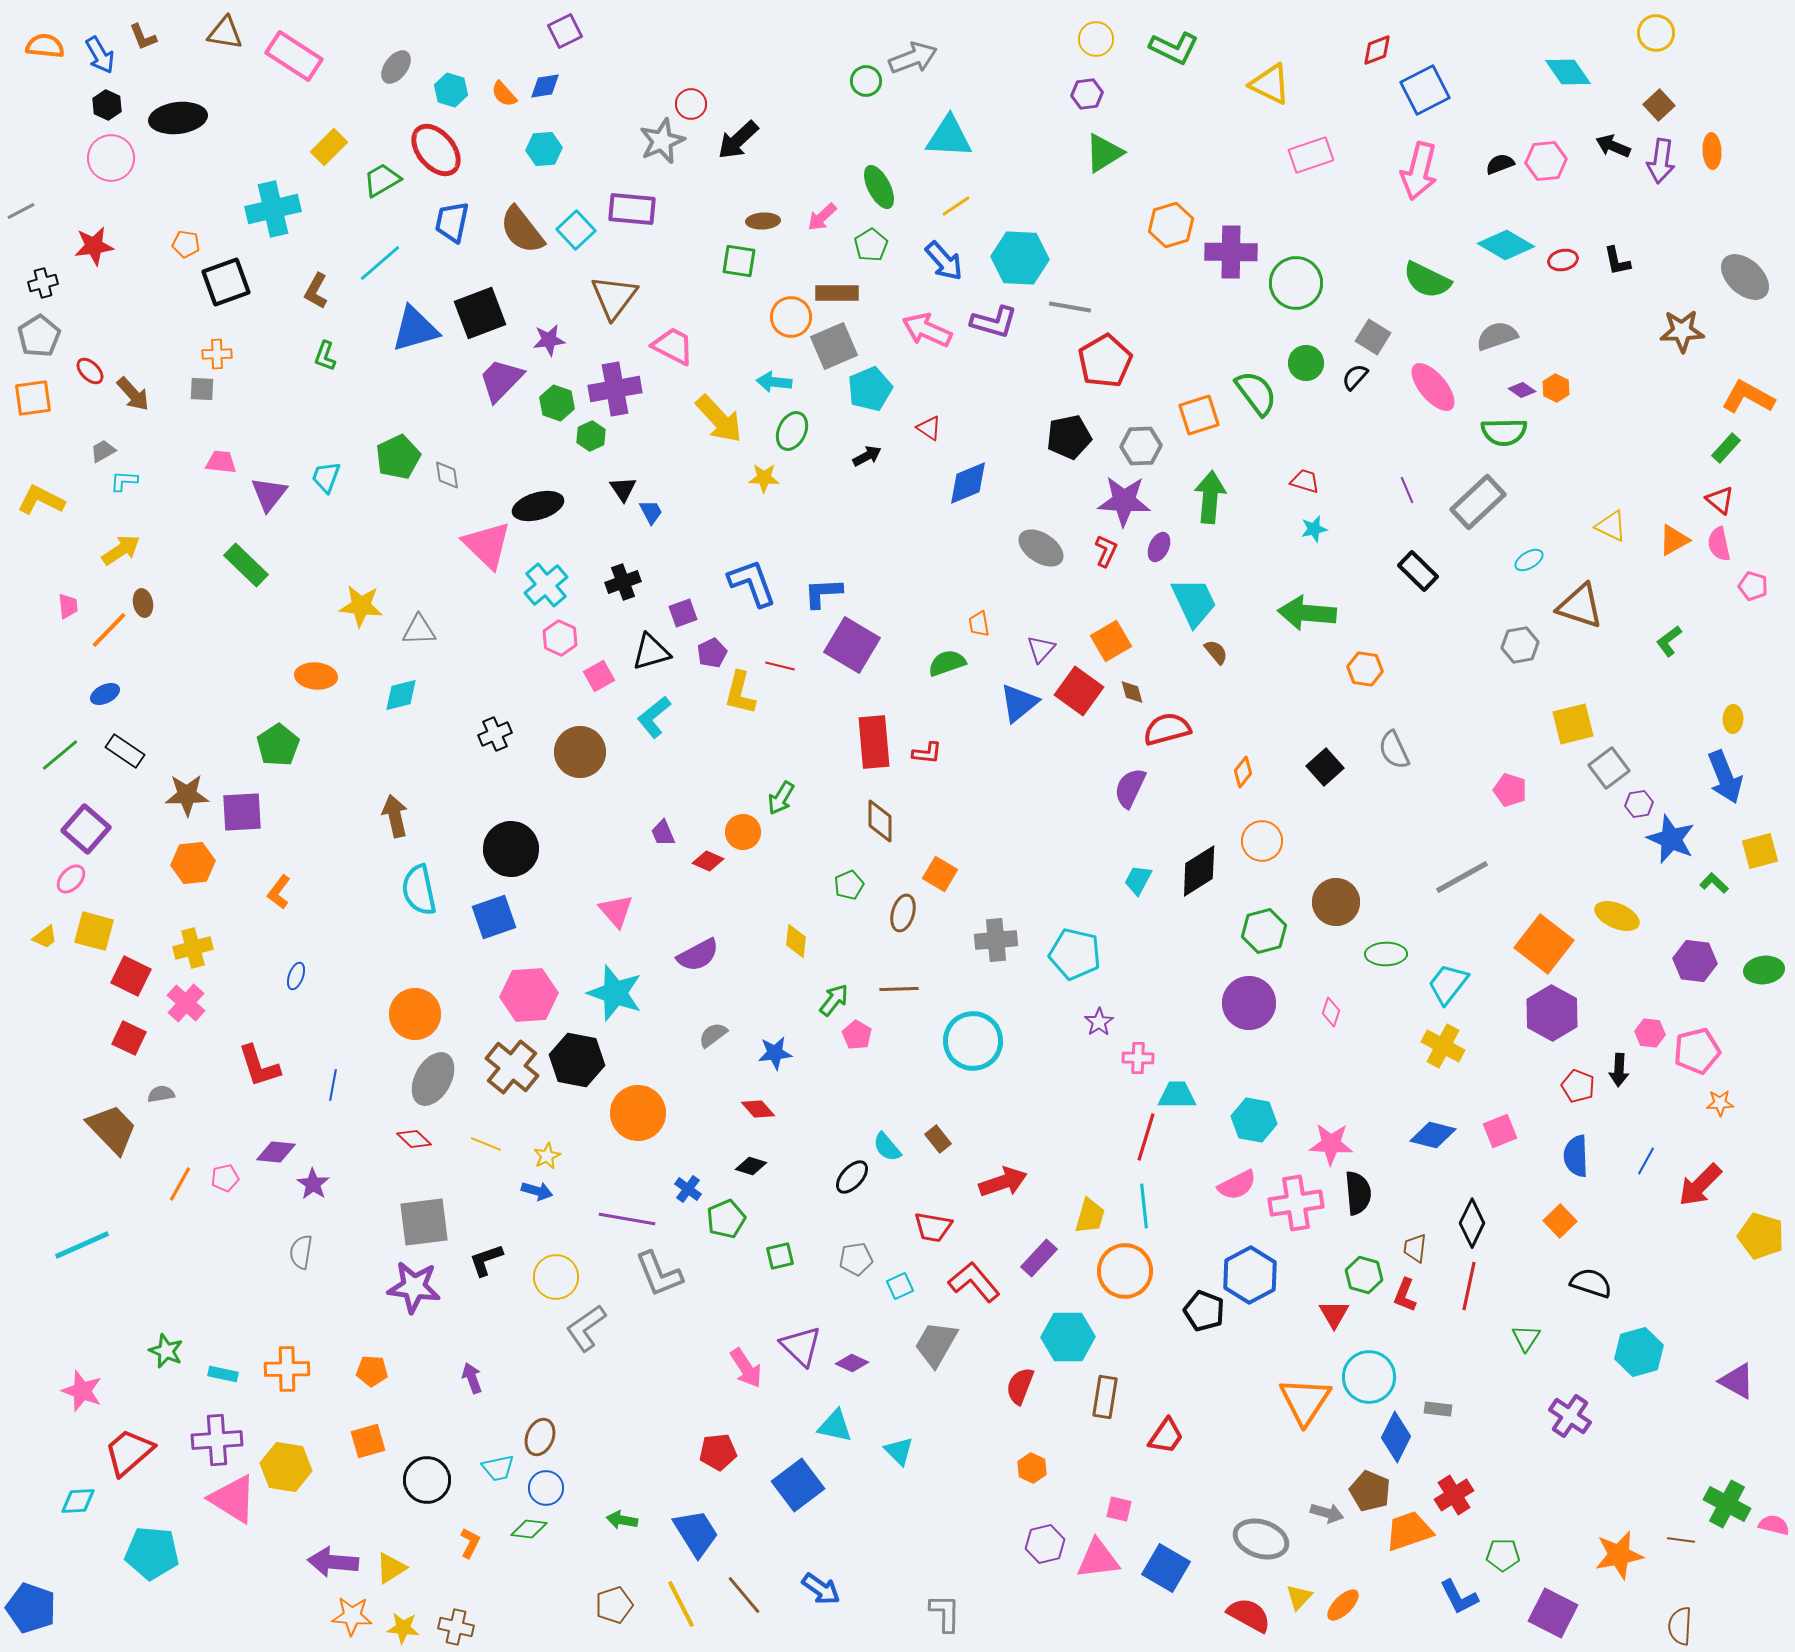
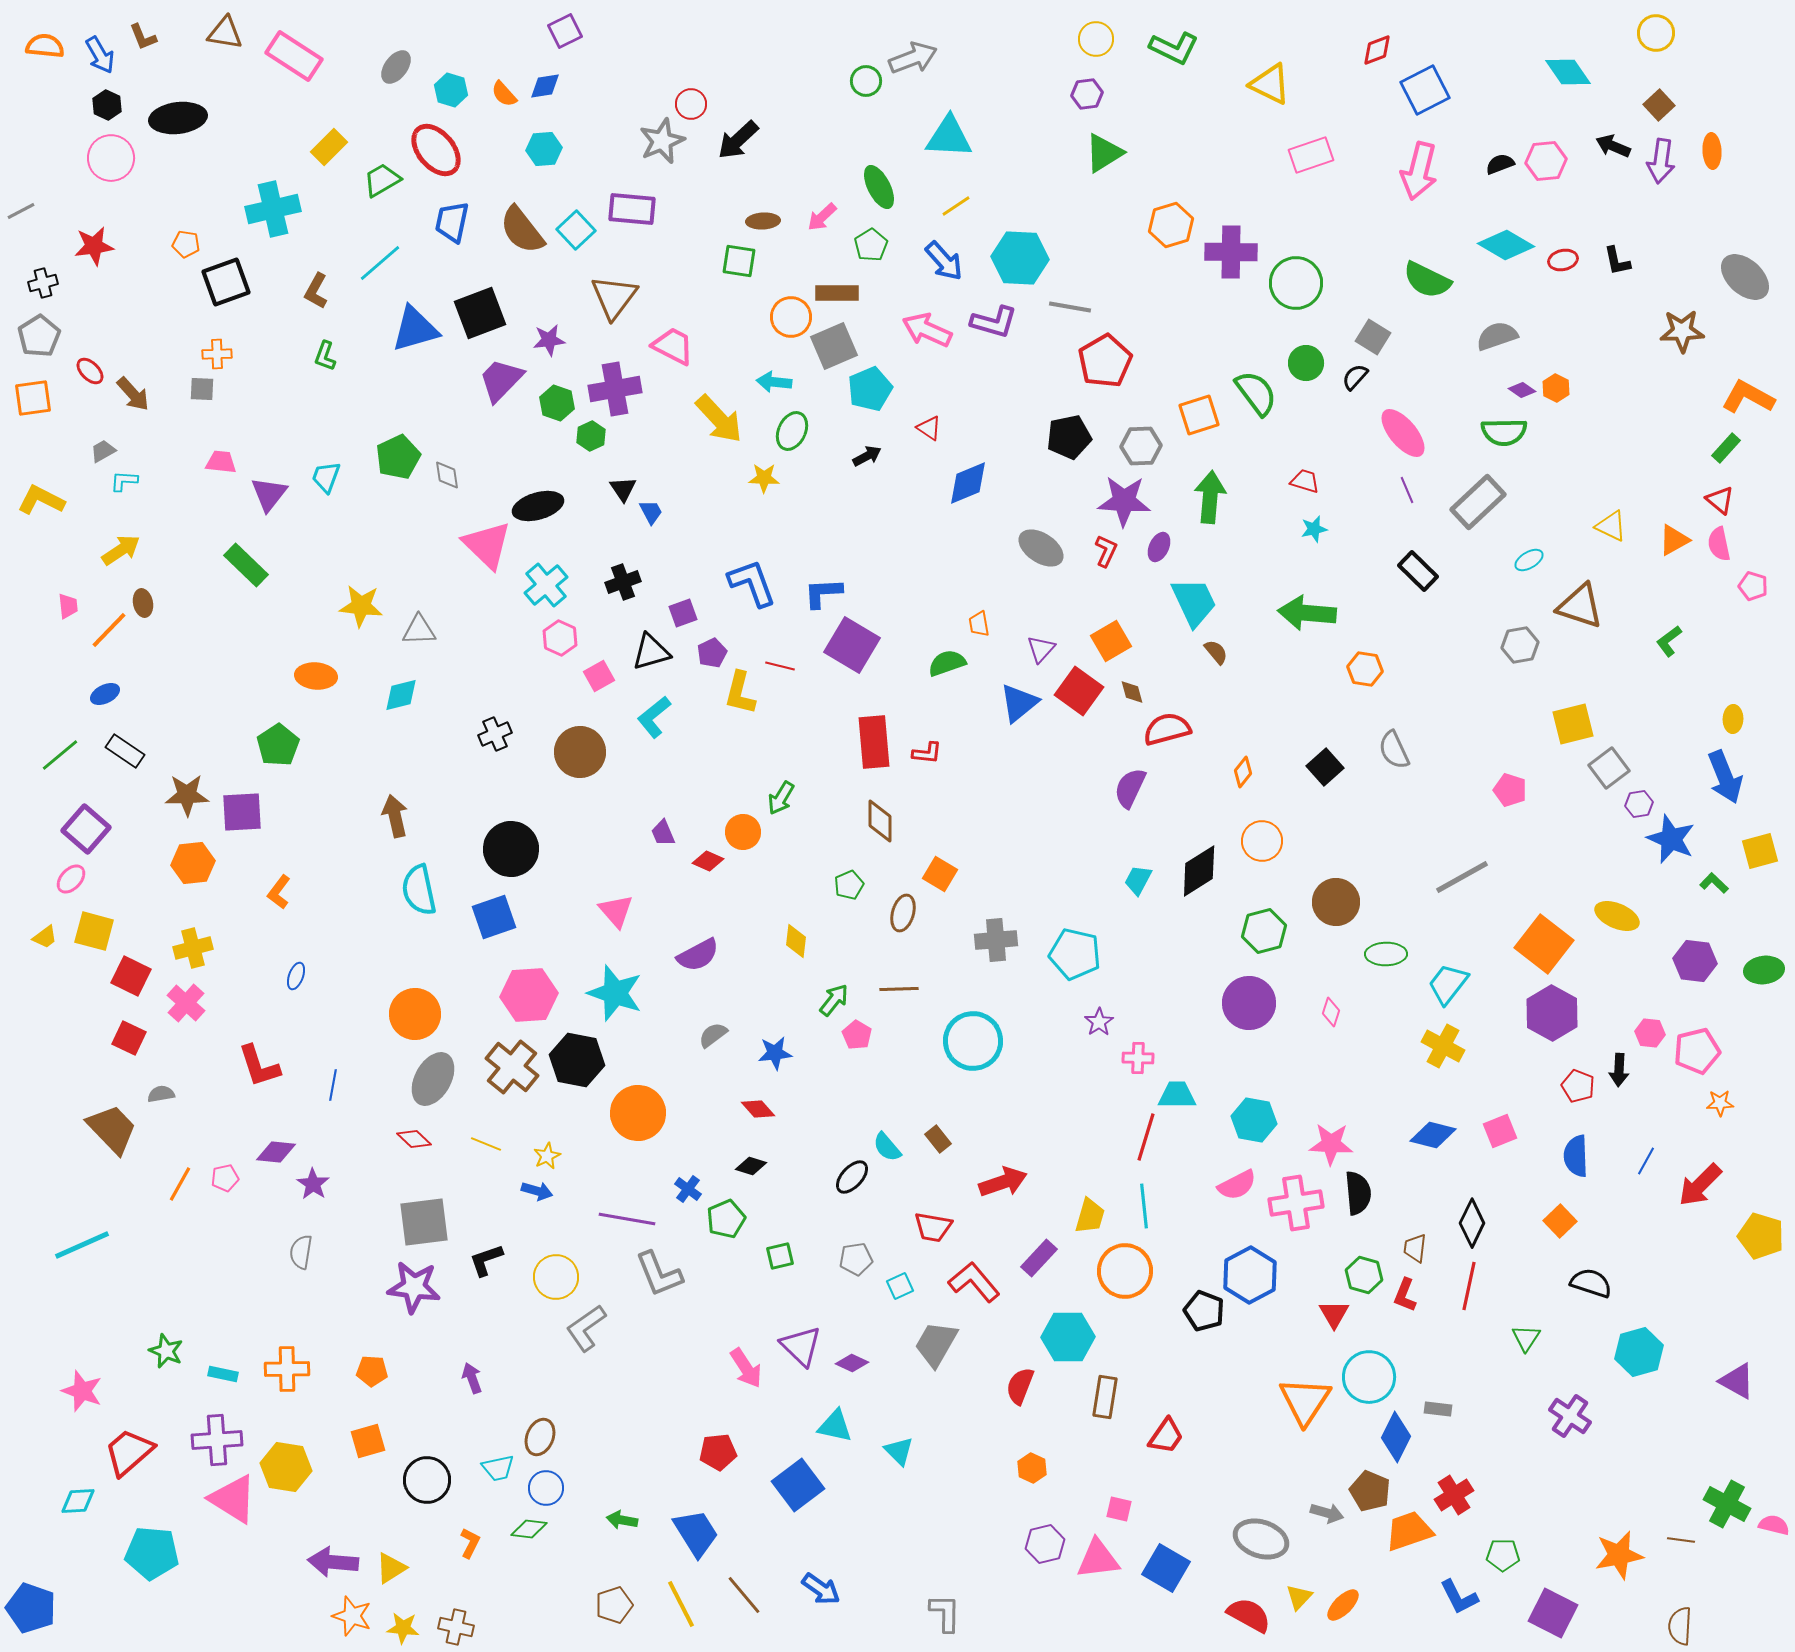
pink ellipse at (1433, 387): moved 30 px left, 46 px down
orange star at (352, 1616): rotated 15 degrees clockwise
